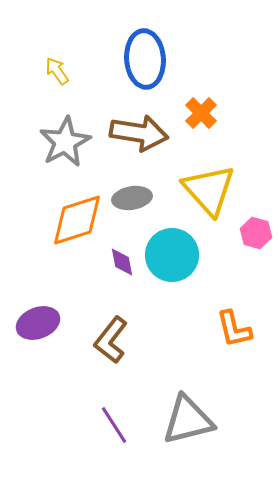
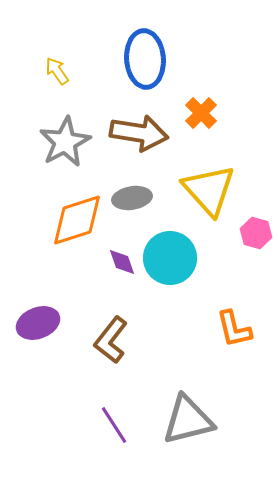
cyan circle: moved 2 px left, 3 px down
purple diamond: rotated 8 degrees counterclockwise
